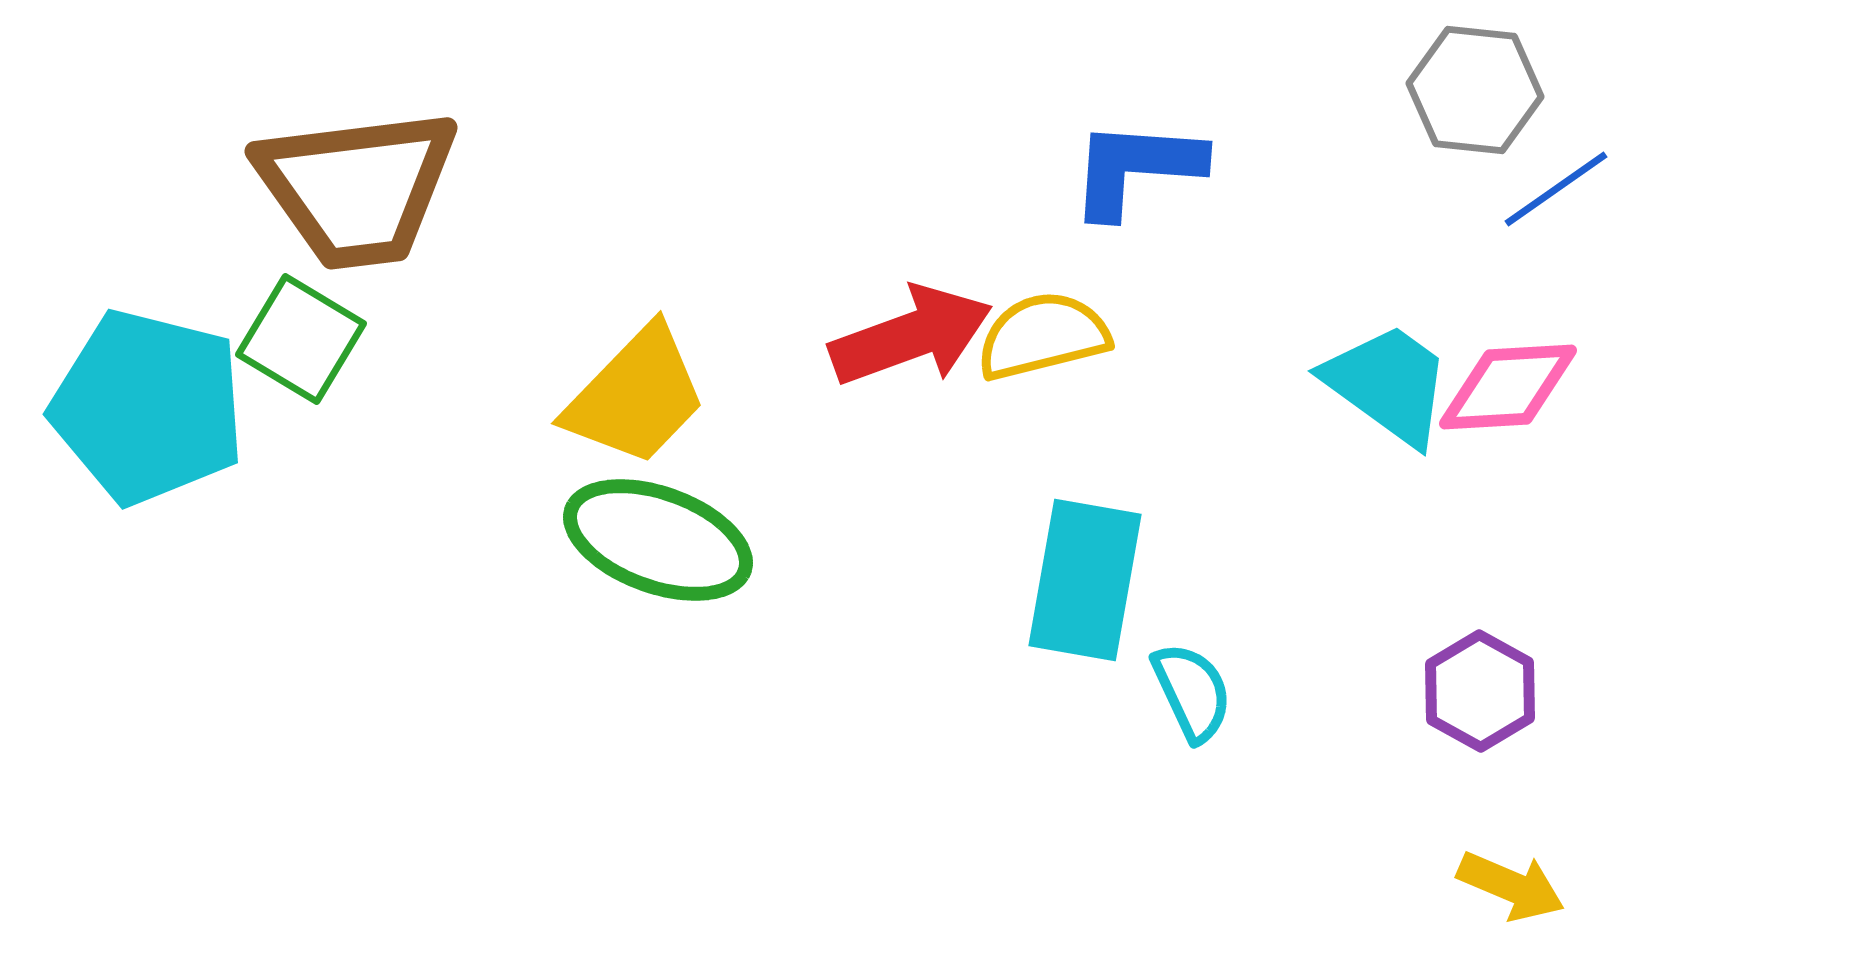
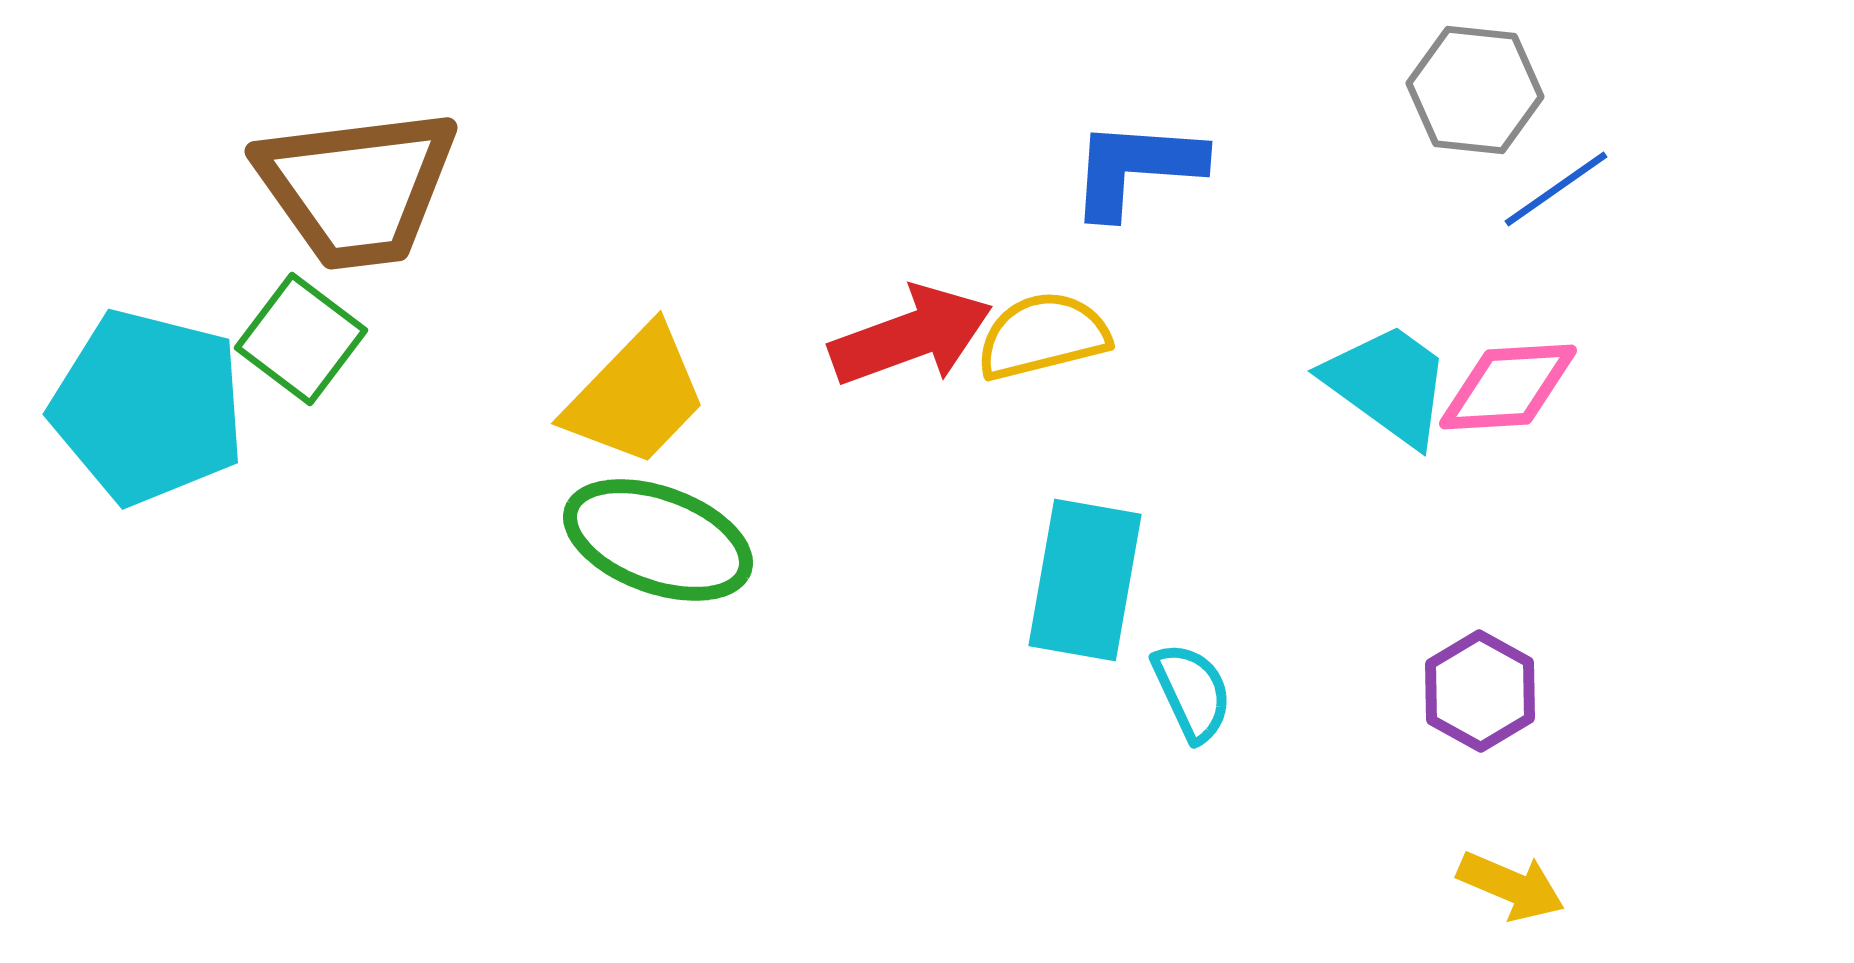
green square: rotated 6 degrees clockwise
